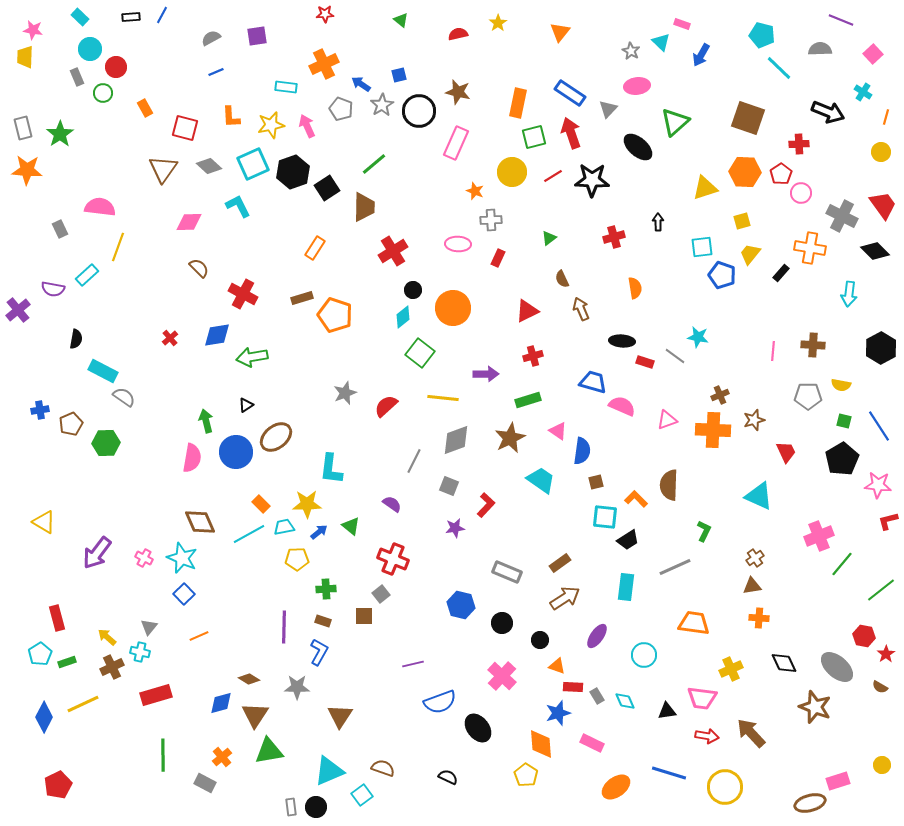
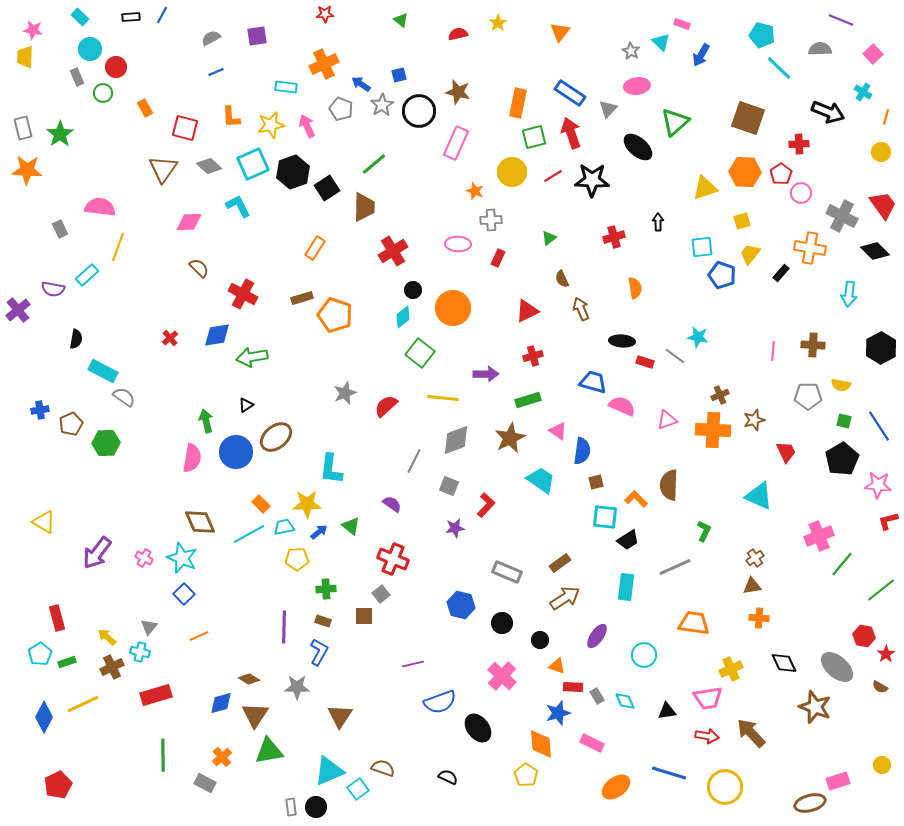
pink trapezoid at (702, 698): moved 6 px right; rotated 16 degrees counterclockwise
cyan square at (362, 795): moved 4 px left, 6 px up
